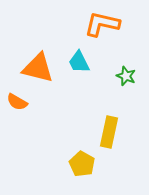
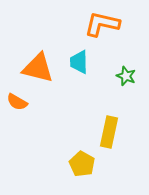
cyan trapezoid: rotated 25 degrees clockwise
